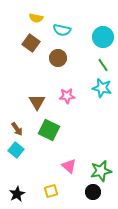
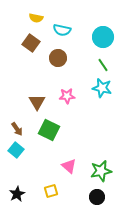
black circle: moved 4 px right, 5 px down
